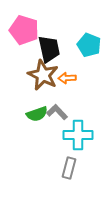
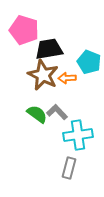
cyan pentagon: moved 17 px down
black trapezoid: rotated 88 degrees counterclockwise
green semicircle: rotated 125 degrees counterclockwise
cyan cross: rotated 8 degrees counterclockwise
